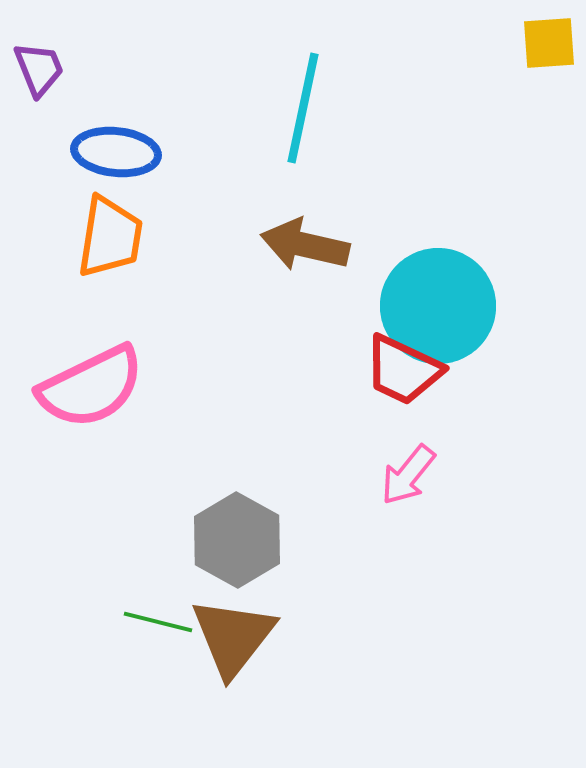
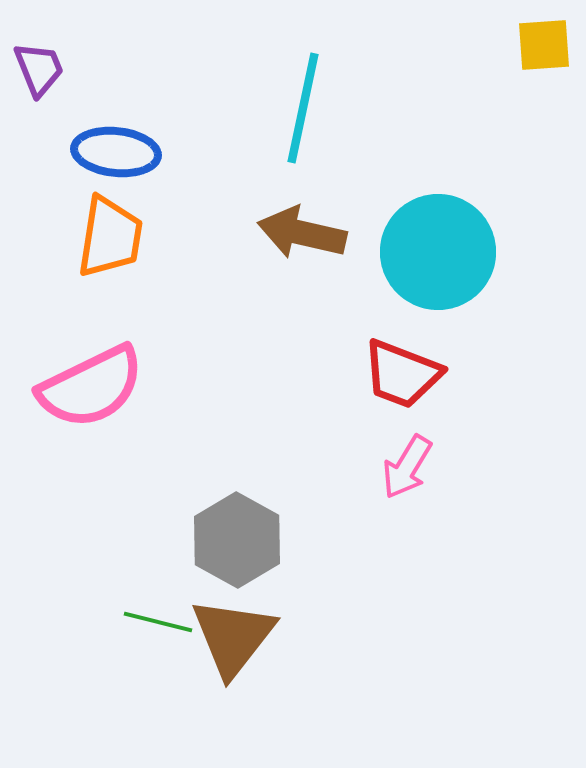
yellow square: moved 5 px left, 2 px down
brown arrow: moved 3 px left, 12 px up
cyan circle: moved 54 px up
red trapezoid: moved 1 px left, 4 px down; rotated 4 degrees counterclockwise
pink arrow: moved 1 px left, 8 px up; rotated 8 degrees counterclockwise
